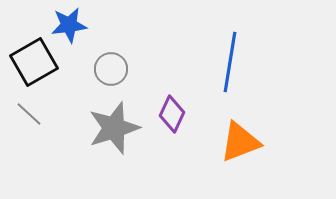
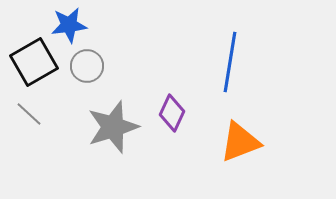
gray circle: moved 24 px left, 3 px up
purple diamond: moved 1 px up
gray star: moved 1 px left, 1 px up
